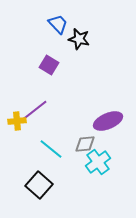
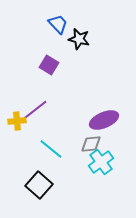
purple ellipse: moved 4 px left, 1 px up
gray diamond: moved 6 px right
cyan cross: moved 3 px right
